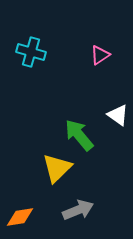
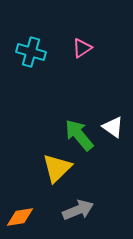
pink triangle: moved 18 px left, 7 px up
white triangle: moved 5 px left, 12 px down
